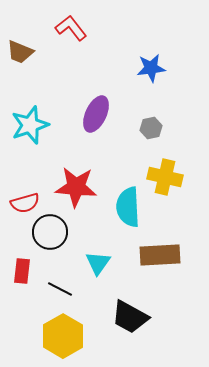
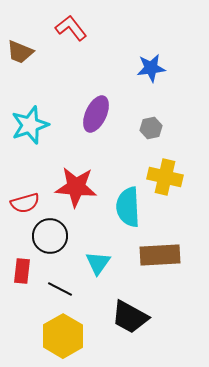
black circle: moved 4 px down
